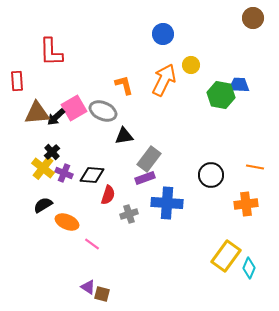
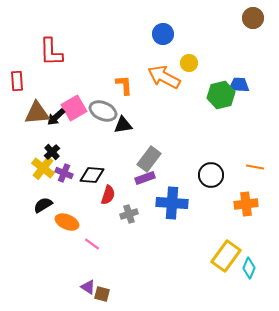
yellow circle: moved 2 px left, 2 px up
orange arrow: moved 3 px up; rotated 88 degrees counterclockwise
orange L-shape: rotated 10 degrees clockwise
green hexagon: rotated 24 degrees counterclockwise
black triangle: moved 1 px left, 11 px up
blue cross: moved 5 px right
